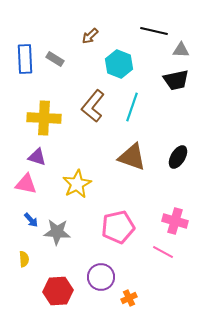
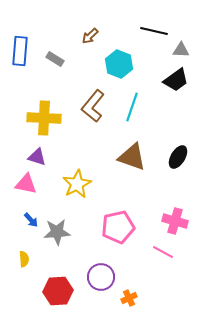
blue rectangle: moved 5 px left, 8 px up; rotated 8 degrees clockwise
black trapezoid: rotated 24 degrees counterclockwise
gray star: rotated 8 degrees counterclockwise
